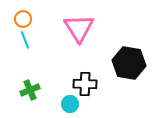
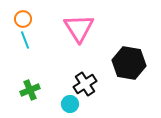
black cross: rotated 35 degrees counterclockwise
